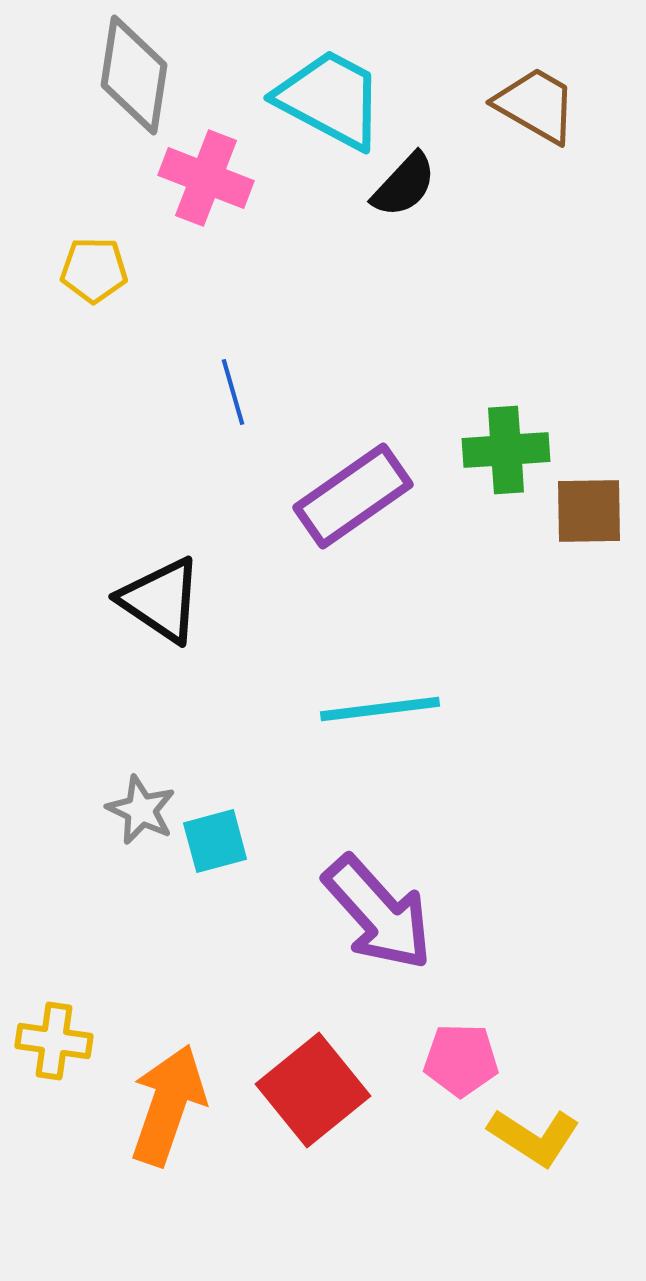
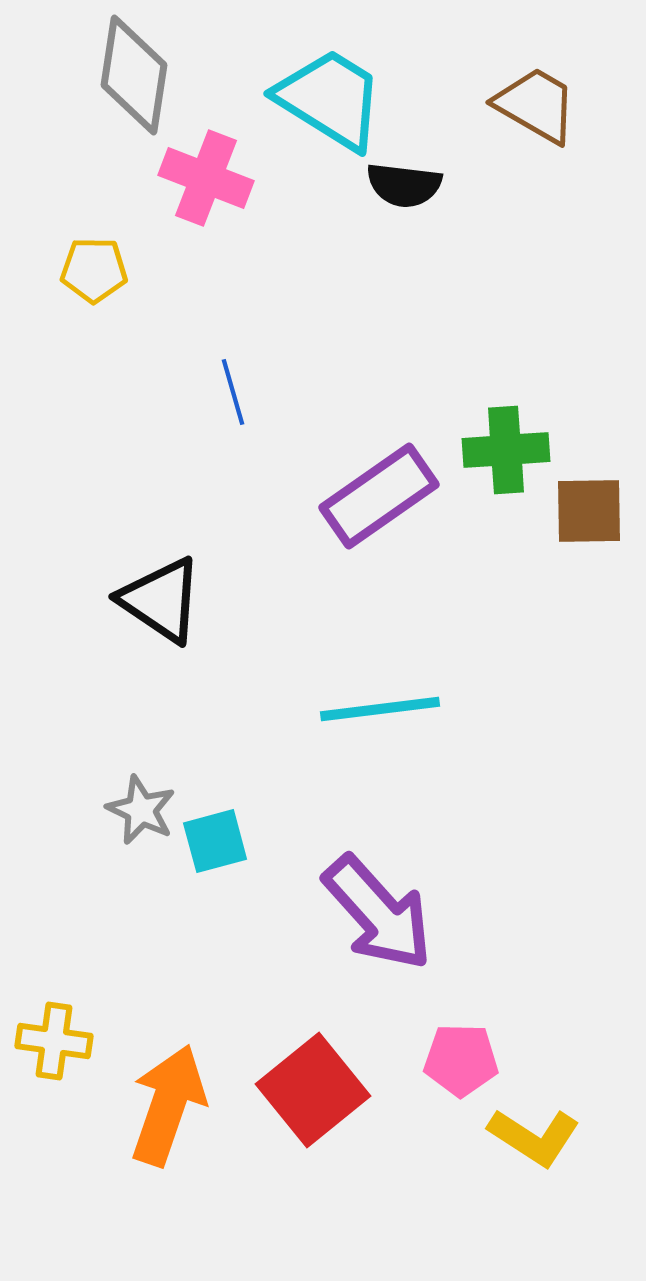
cyan trapezoid: rotated 4 degrees clockwise
black semicircle: rotated 54 degrees clockwise
purple rectangle: moved 26 px right
